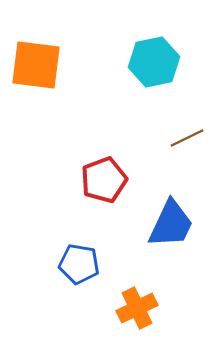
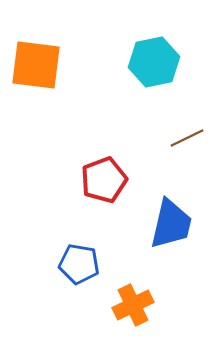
blue trapezoid: rotated 12 degrees counterclockwise
orange cross: moved 4 px left, 3 px up
